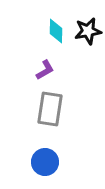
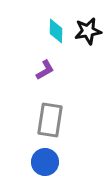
gray rectangle: moved 11 px down
